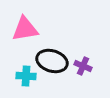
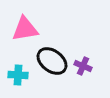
black ellipse: rotated 20 degrees clockwise
cyan cross: moved 8 px left, 1 px up
